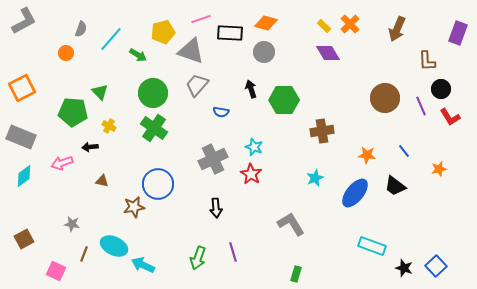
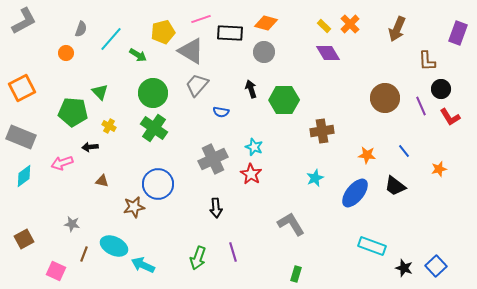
gray triangle at (191, 51): rotated 12 degrees clockwise
